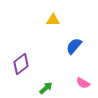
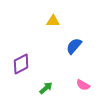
yellow triangle: moved 1 px down
purple diamond: rotated 10 degrees clockwise
pink semicircle: moved 2 px down
